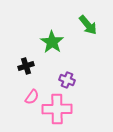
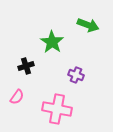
green arrow: rotated 30 degrees counterclockwise
purple cross: moved 9 px right, 5 px up
pink semicircle: moved 15 px left
pink cross: rotated 12 degrees clockwise
